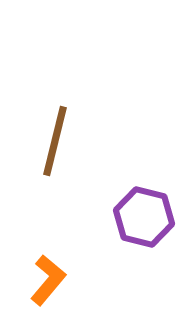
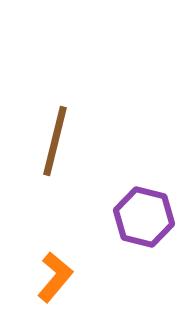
orange L-shape: moved 7 px right, 3 px up
